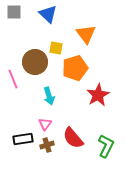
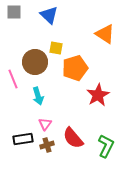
blue triangle: moved 1 px right, 1 px down
orange triangle: moved 19 px right; rotated 20 degrees counterclockwise
cyan arrow: moved 11 px left
